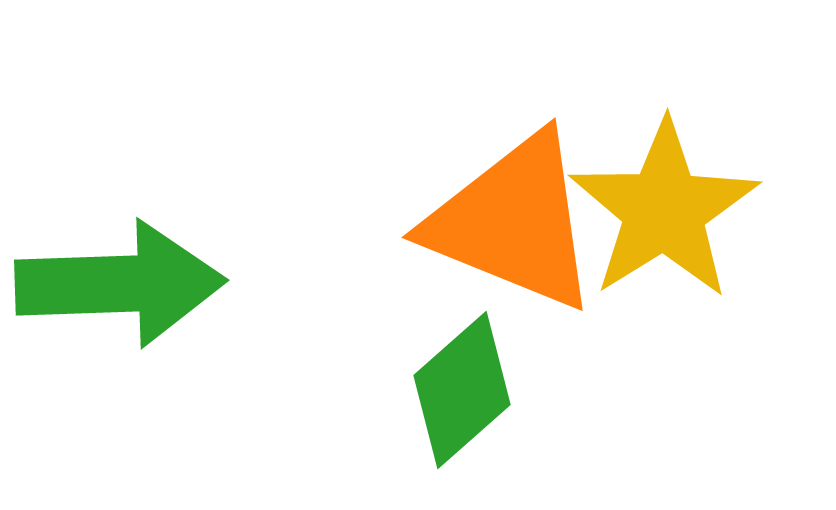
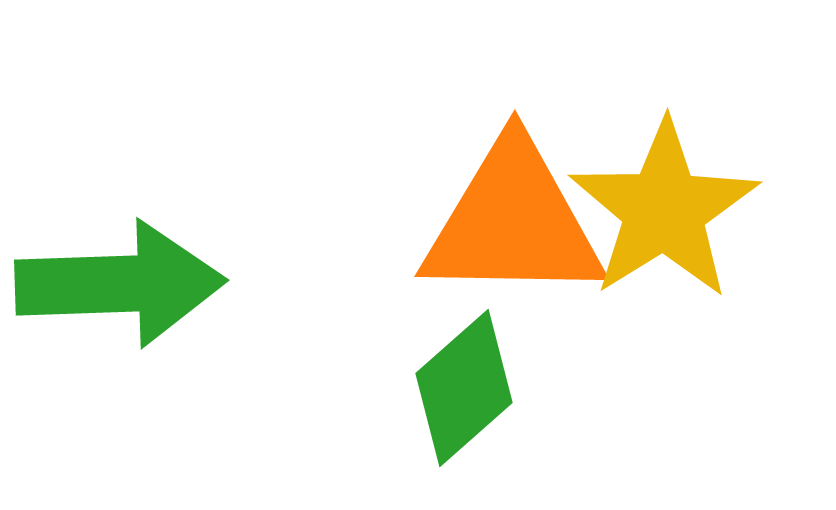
orange triangle: rotated 21 degrees counterclockwise
green diamond: moved 2 px right, 2 px up
